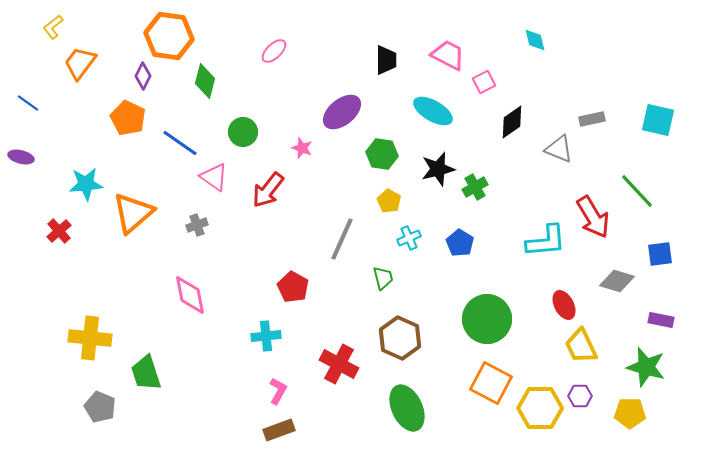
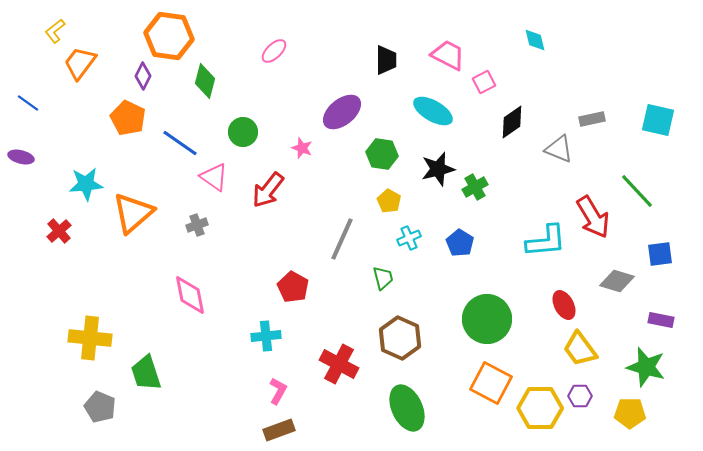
yellow L-shape at (53, 27): moved 2 px right, 4 px down
yellow trapezoid at (581, 346): moved 1 px left, 3 px down; rotated 12 degrees counterclockwise
